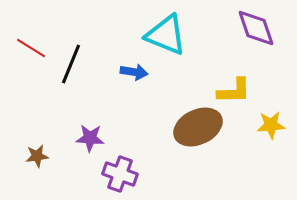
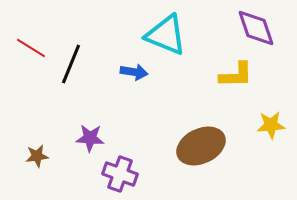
yellow L-shape: moved 2 px right, 16 px up
brown ellipse: moved 3 px right, 19 px down
